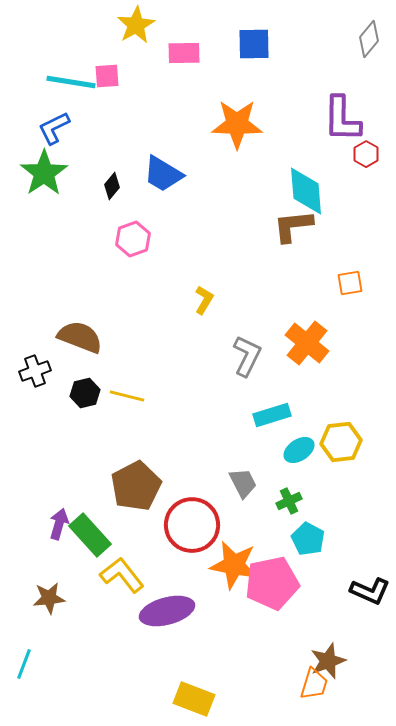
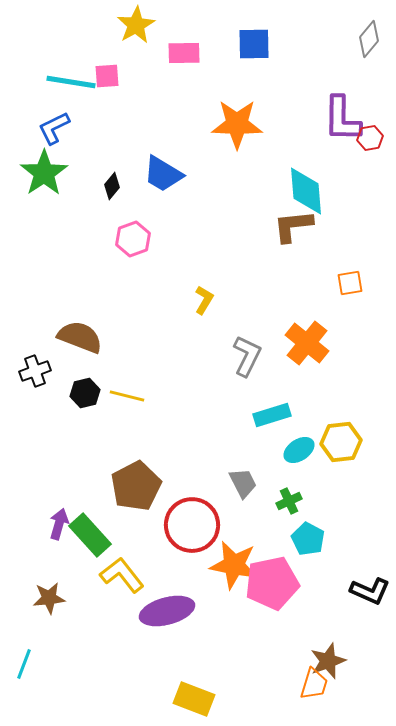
red hexagon at (366, 154): moved 4 px right, 16 px up; rotated 20 degrees clockwise
